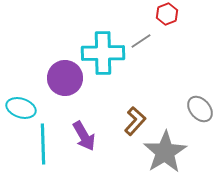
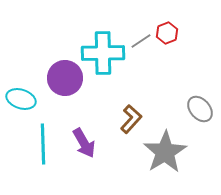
red hexagon: moved 19 px down
cyan ellipse: moved 9 px up
brown L-shape: moved 4 px left, 2 px up
purple arrow: moved 7 px down
